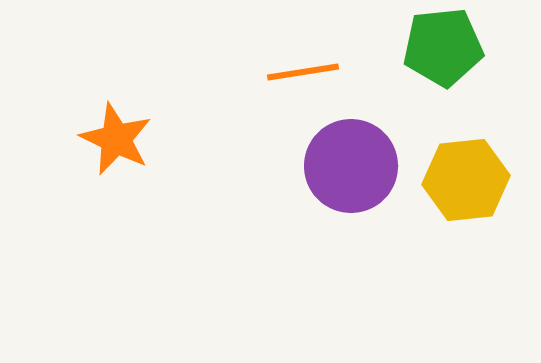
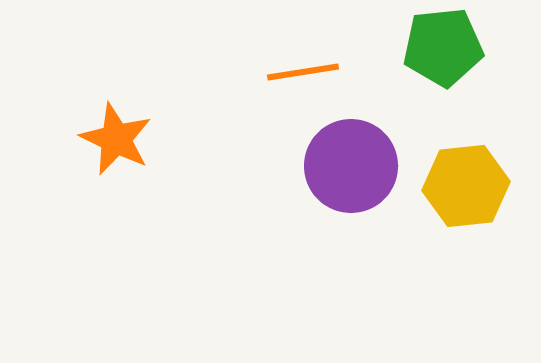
yellow hexagon: moved 6 px down
